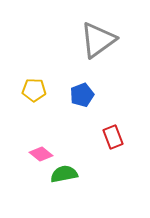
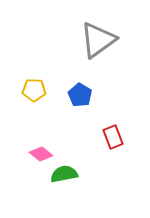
blue pentagon: moved 2 px left; rotated 20 degrees counterclockwise
